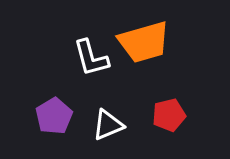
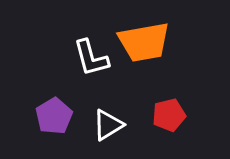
orange trapezoid: rotated 6 degrees clockwise
white triangle: rotated 8 degrees counterclockwise
